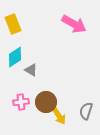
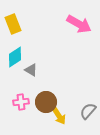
pink arrow: moved 5 px right
gray semicircle: moved 2 px right; rotated 24 degrees clockwise
